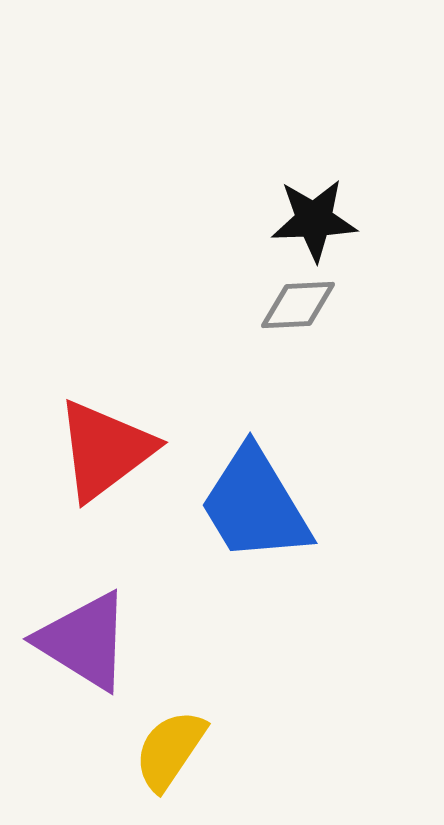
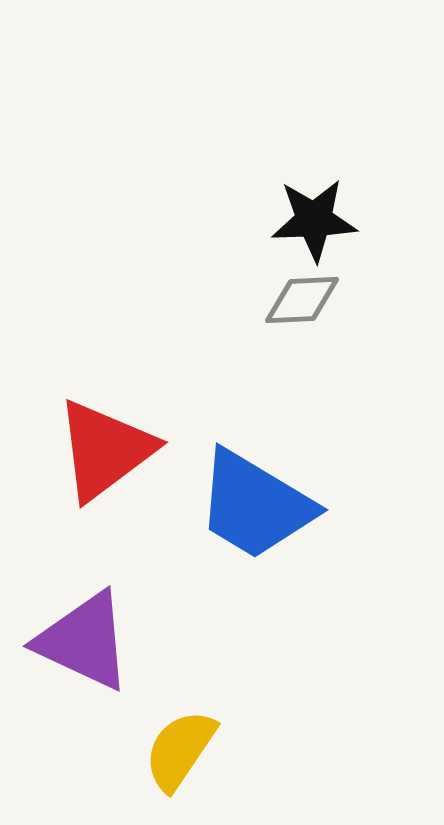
gray diamond: moved 4 px right, 5 px up
blue trapezoid: rotated 28 degrees counterclockwise
purple triangle: rotated 7 degrees counterclockwise
yellow semicircle: moved 10 px right
